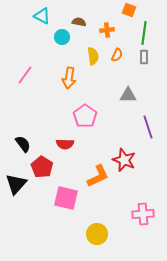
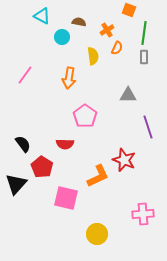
orange cross: rotated 24 degrees counterclockwise
orange semicircle: moved 7 px up
